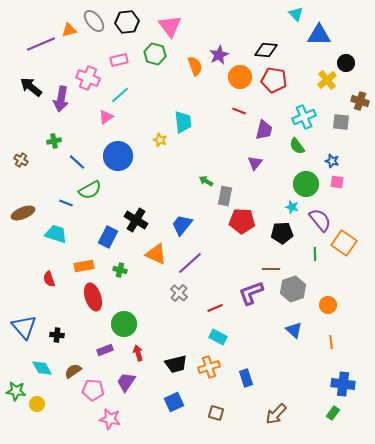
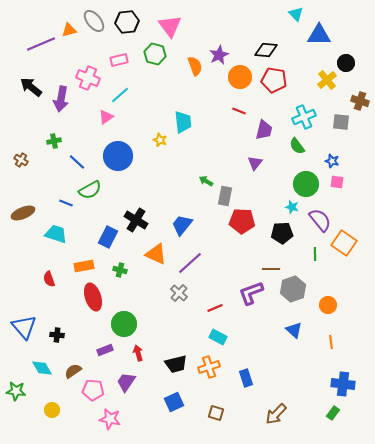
yellow circle at (37, 404): moved 15 px right, 6 px down
